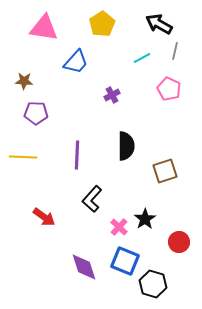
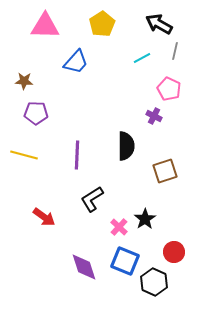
pink triangle: moved 1 px right, 2 px up; rotated 8 degrees counterclockwise
purple cross: moved 42 px right, 21 px down; rotated 35 degrees counterclockwise
yellow line: moved 1 px right, 2 px up; rotated 12 degrees clockwise
black L-shape: rotated 16 degrees clockwise
red circle: moved 5 px left, 10 px down
black hexagon: moved 1 px right, 2 px up; rotated 8 degrees clockwise
